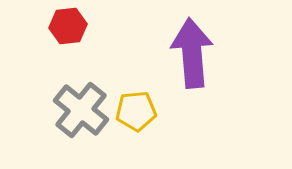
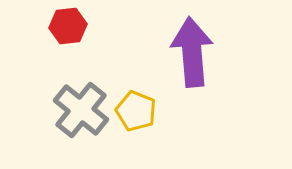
purple arrow: moved 1 px up
yellow pentagon: rotated 27 degrees clockwise
